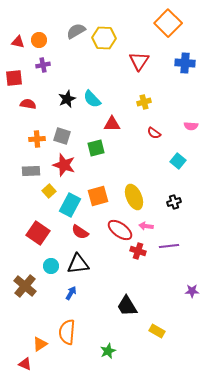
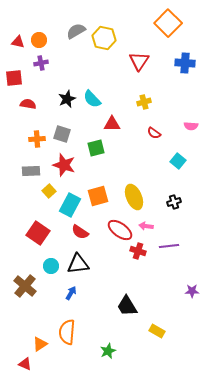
yellow hexagon at (104, 38): rotated 10 degrees clockwise
purple cross at (43, 65): moved 2 px left, 2 px up
gray square at (62, 136): moved 2 px up
